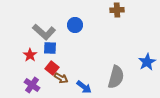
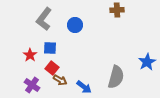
gray L-shape: moved 13 px up; rotated 85 degrees clockwise
brown arrow: moved 1 px left, 2 px down
